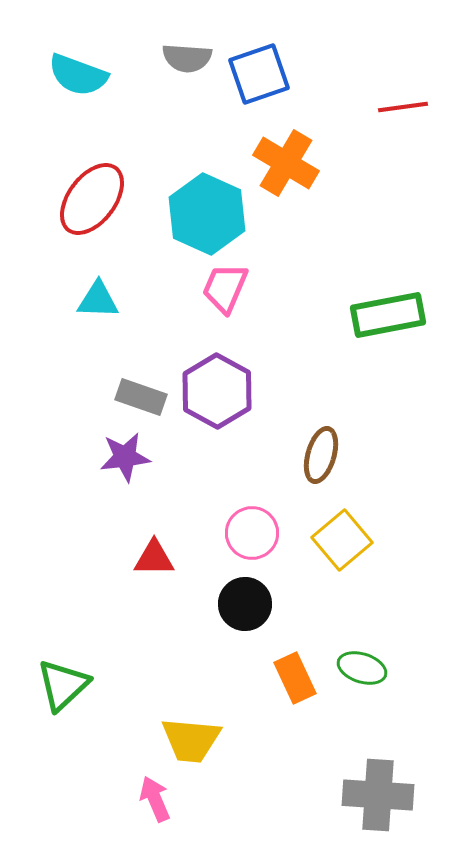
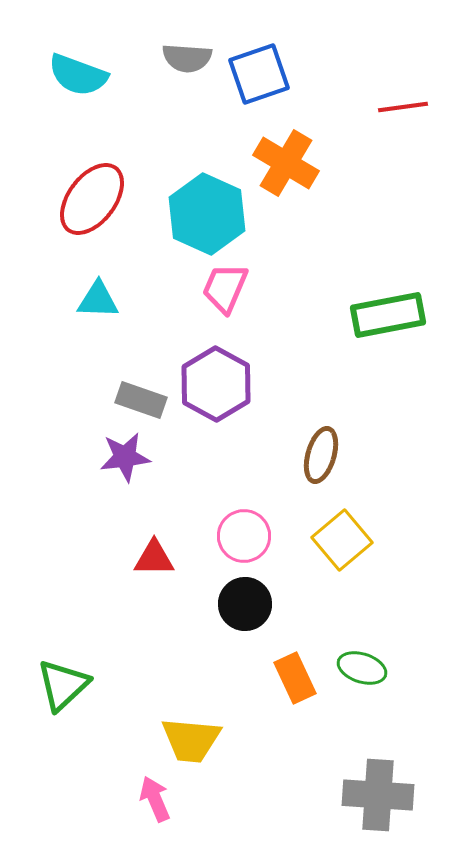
purple hexagon: moved 1 px left, 7 px up
gray rectangle: moved 3 px down
pink circle: moved 8 px left, 3 px down
